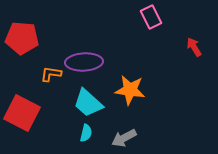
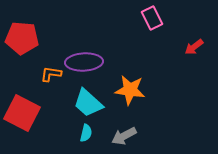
pink rectangle: moved 1 px right, 1 px down
red arrow: rotated 96 degrees counterclockwise
gray arrow: moved 2 px up
